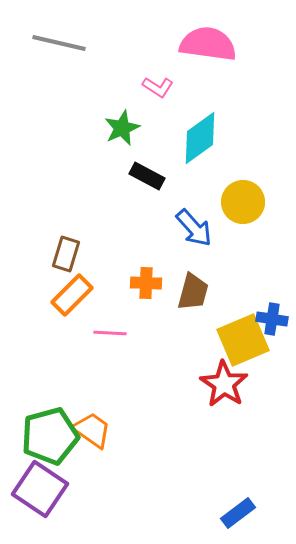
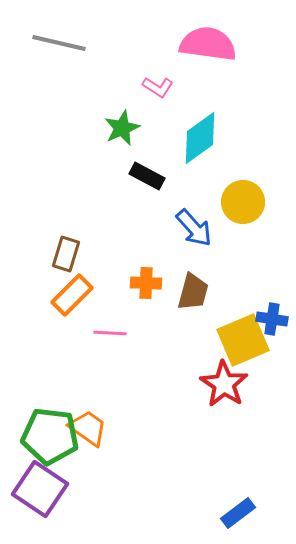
orange trapezoid: moved 4 px left, 2 px up
green pentagon: rotated 22 degrees clockwise
